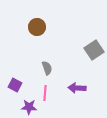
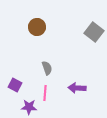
gray square: moved 18 px up; rotated 18 degrees counterclockwise
